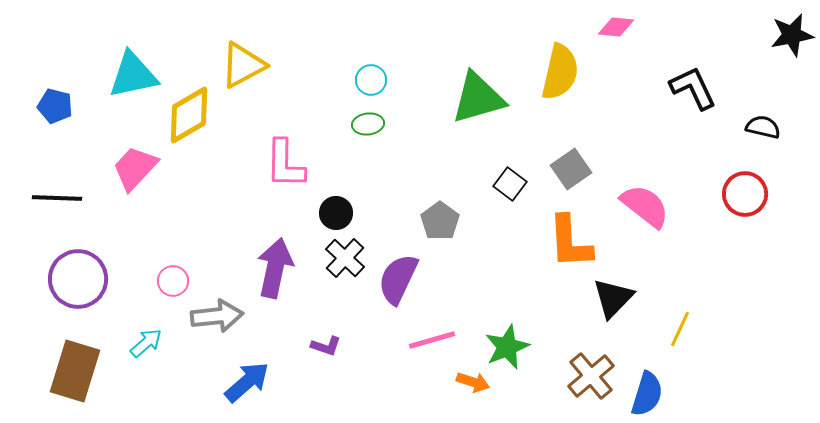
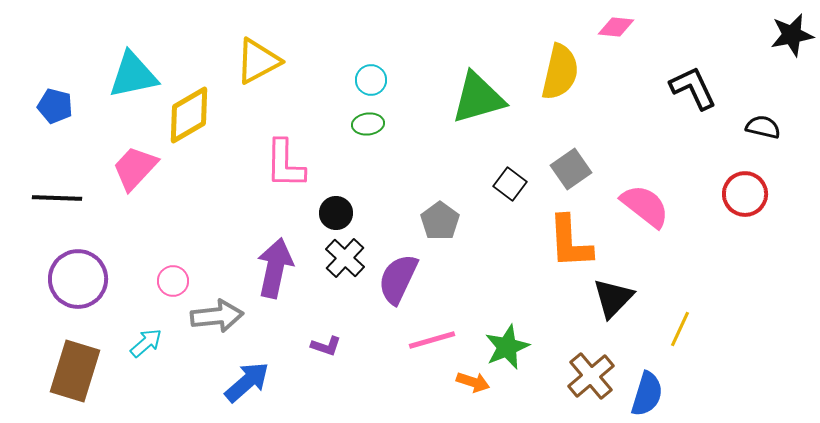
yellow triangle: moved 15 px right, 4 px up
